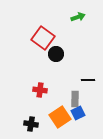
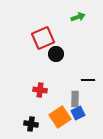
red square: rotated 30 degrees clockwise
